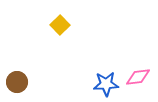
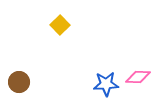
pink diamond: rotated 10 degrees clockwise
brown circle: moved 2 px right
